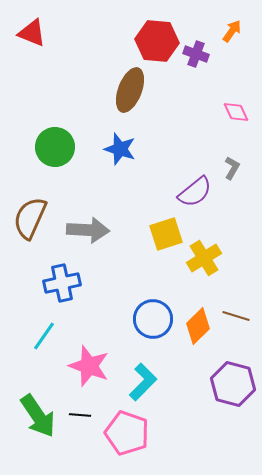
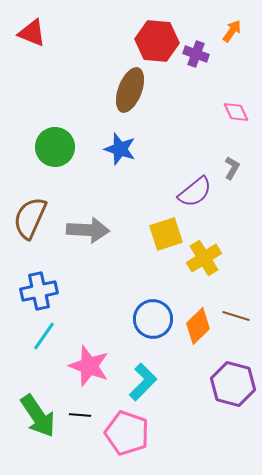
blue cross: moved 23 px left, 8 px down
